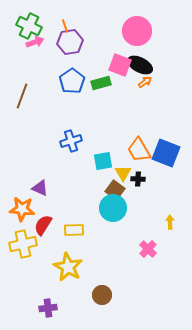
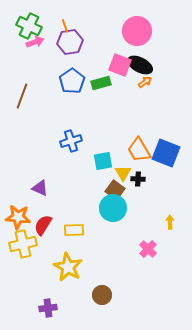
orange star: moved 4 px left, 8 px down
